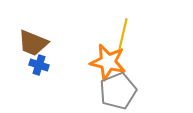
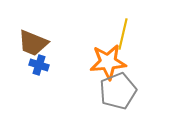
orange star: rotated 18 degrees counterclockwise
